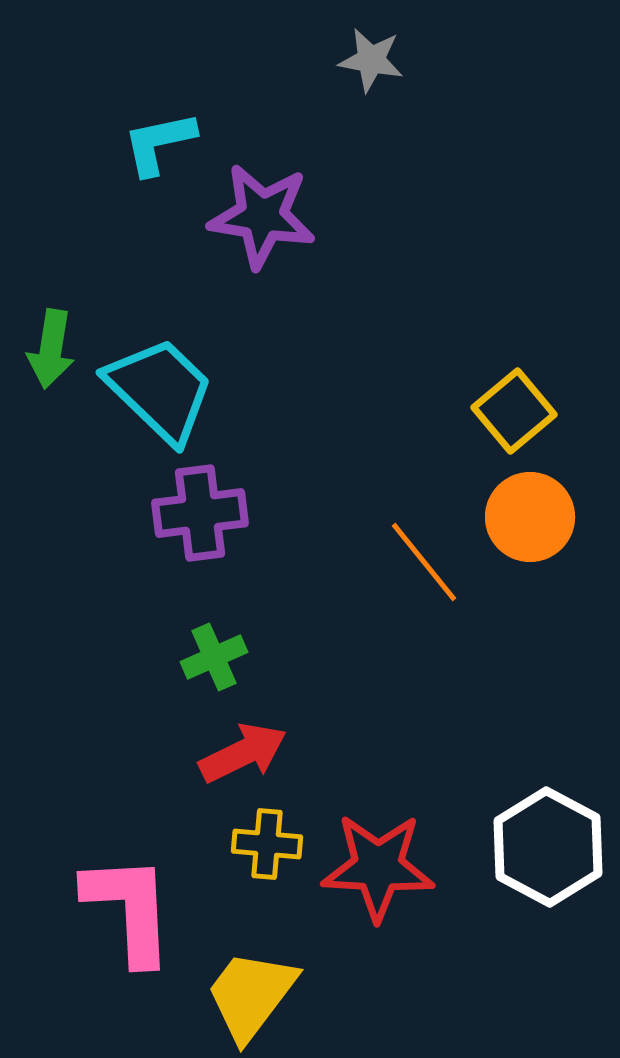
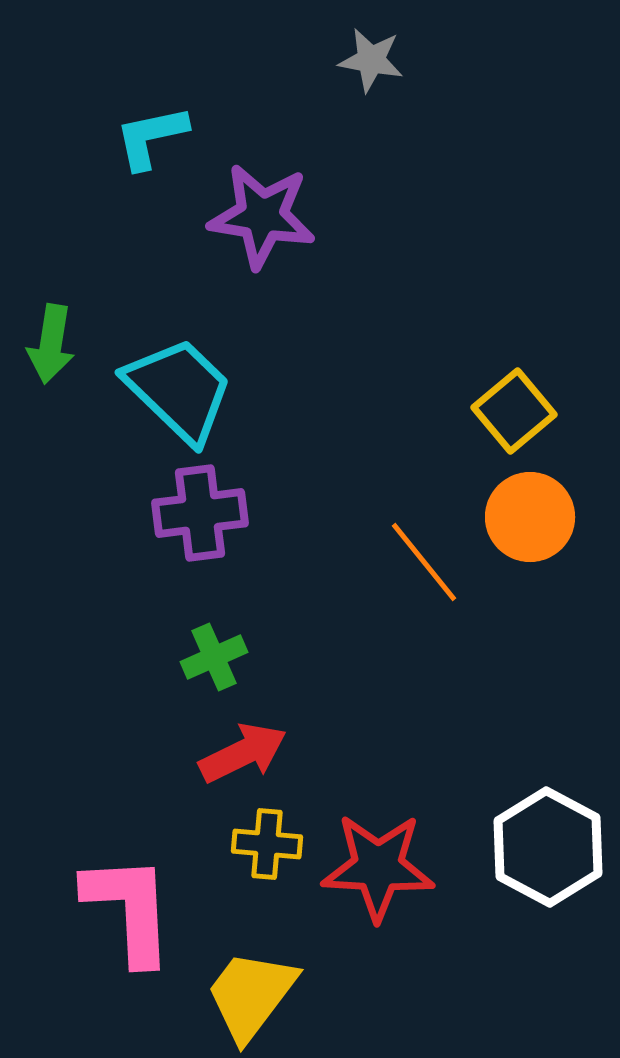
cyan L-shape: moved 8 px left, 6 px up
green arrow: moved 5 px up
cyan trapezoid: moved 19 px right
